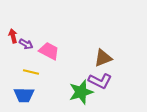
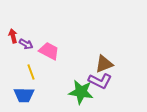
brown triangle: moved 1 px right, 6 px down
yellow line: rotated 56 degrees clockwise
green star: rotated 25 degrees clockwise
